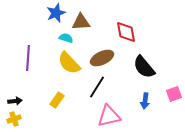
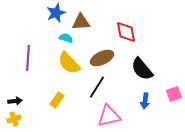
black semicircle: moved 2 px left, 2 px down
